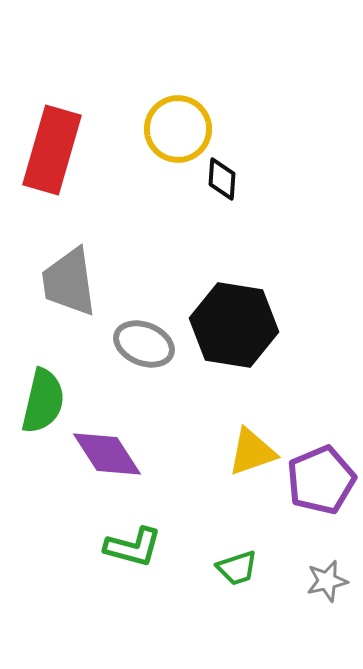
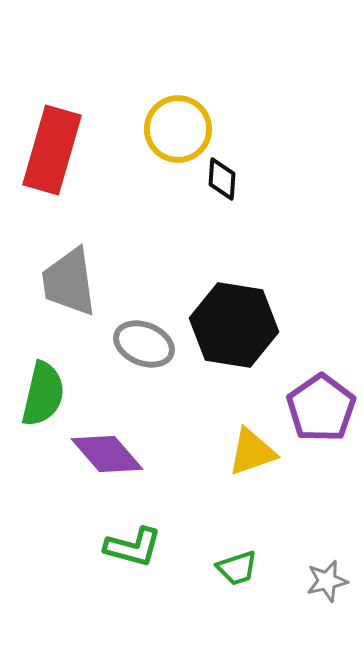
green semicircle: moved 7 px up
purple diamond: rotated 8 degrees counterclockwise
purple pentagon: moved 72 px up; rotated 12 degrees counterclockwise
